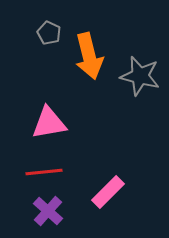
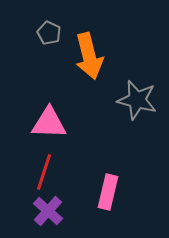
gray star: moved 3 px left, 24 px down
pink triangle: rotated 12 degrees clockwise
red line: rotated 66 degrees counterclockwise
pink rectangle: rotated 32 degrees counterclockwise
